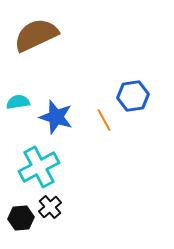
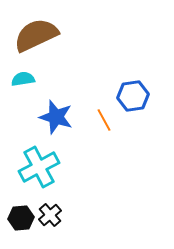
cyan semicircle: moved 5 px right, 23 px up
black cross: moved 8 px down
